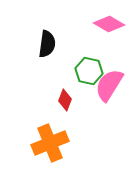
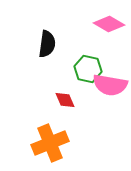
green hexagon: moved 1 px left, 2 px up
pink semicircle: moved 1 px right; rotated 112 degrees counterclockwise
red diamond: rotated 45 degrees counterclockwise
